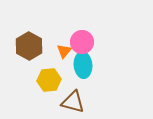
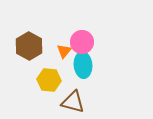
yellow hexagon: rotated 10 degrees clockwise
